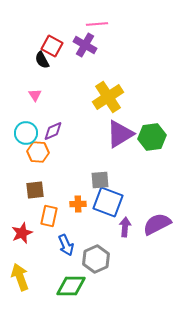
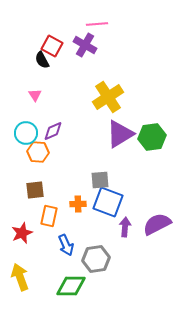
gray hexagon: rotated 16 degrees clockwise
